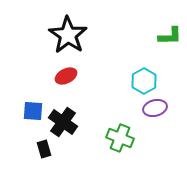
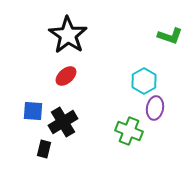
green L-shape: rotated 20 degrees clockwise
red ellipse: rotated 15 degrees counterclockwise
purple ellipse: rotated 65 degrees counterclockwise
black cross: rotated 24 degrees clockwise
green cross: moved 9 px right, 7 px up
black rectangle: rotated 30 degrees clockwise
